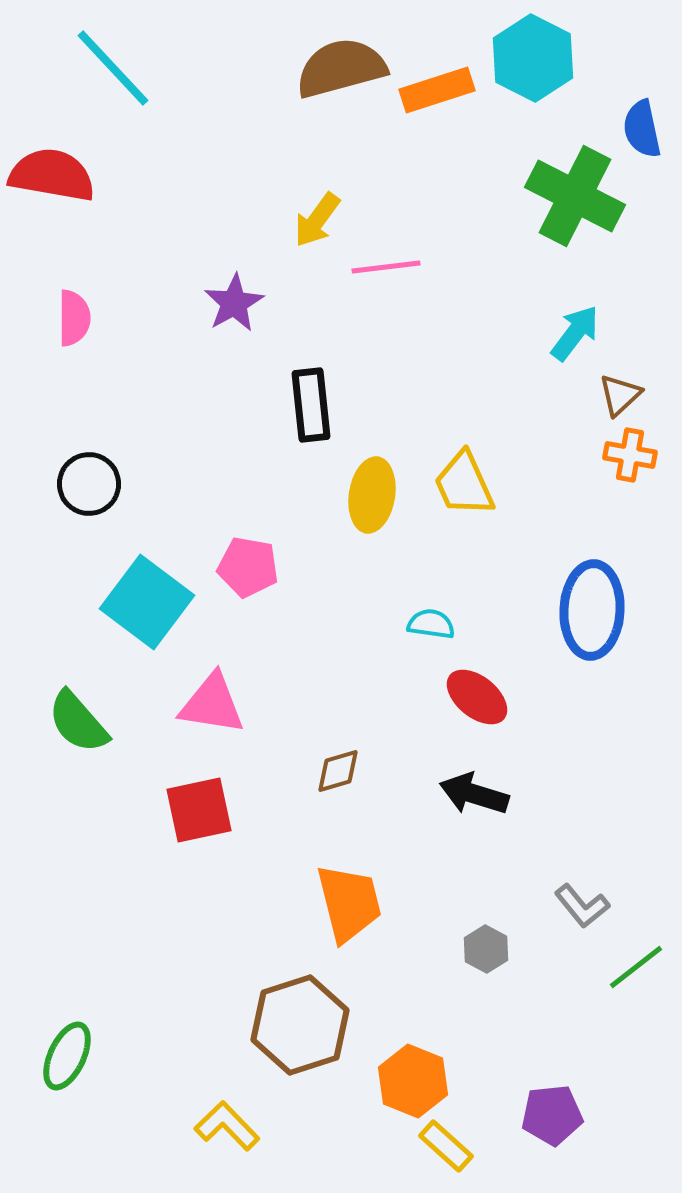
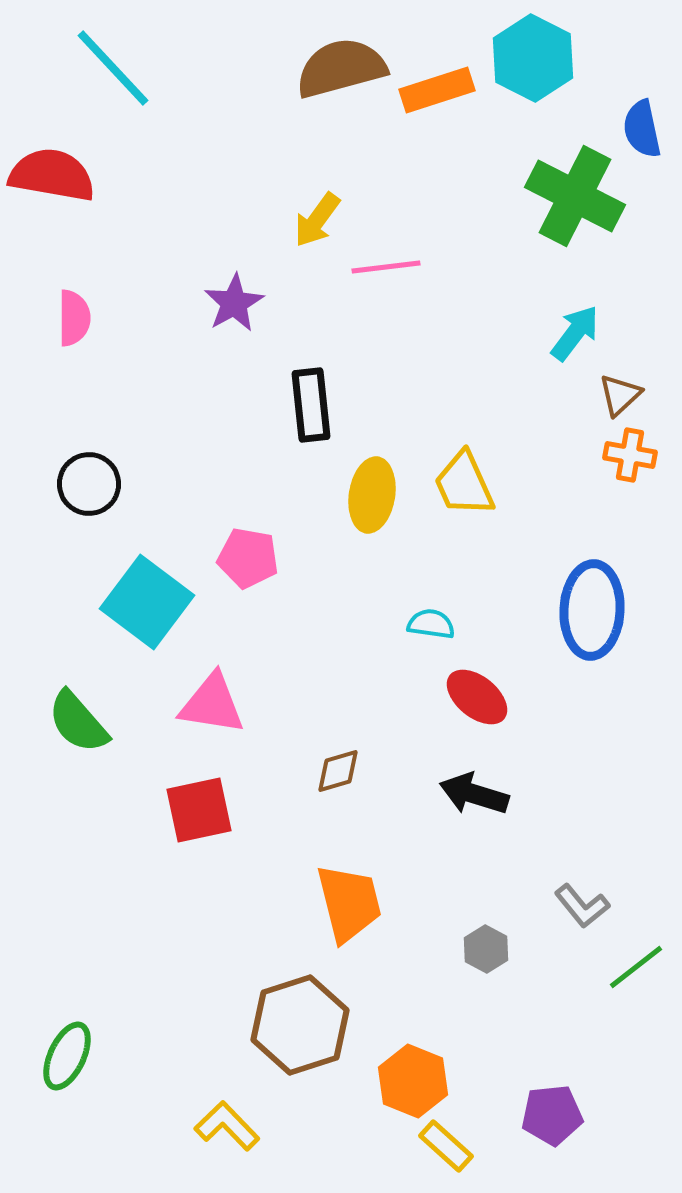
pink pentagon: moved 9 px up
